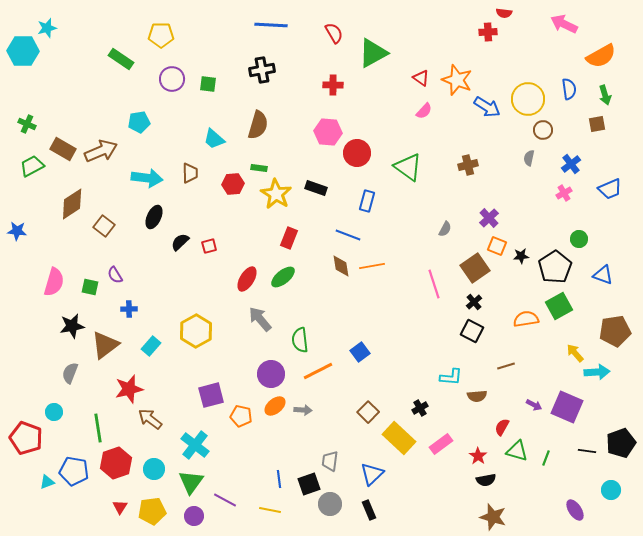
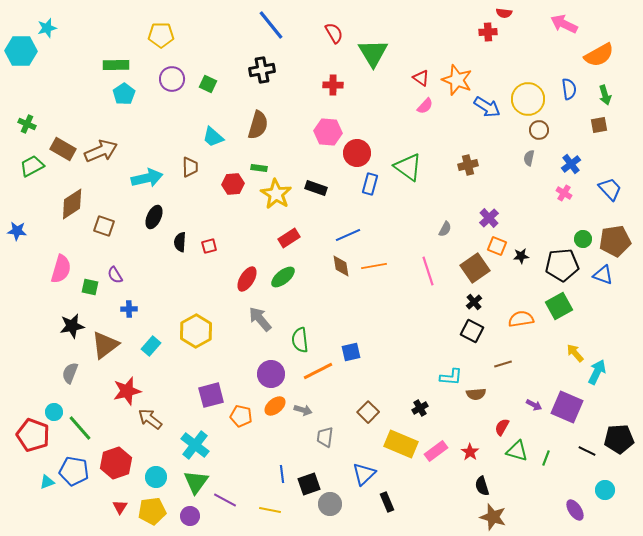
blue line at (271, 25): rotated 48 degrees clockwise
cyan hexagon at (23, 51): moved 2 px left
green triangle at (373, 53): rotated 32 degrees counterclockwise
orange semicircle at (601, 56): moved 2 px left, 1 px up
green rectangle at (121, 59): moved 5 px left, 6 px down; rotated 35 degrees counterclockwise
green square at (208, 84): rotated 18 degrees clockwise
pink semicircle at (424, 111): moved 1 px right, 5 px up
cyan pentagon at (139, 122): moved 15 px left, 28 px up; rotated 25 degrees counterclockwise
brown square at (597, 124): moved 2 px right, 1 px down
brown circle at (543, 130): moved 4 px left
cyan trapezoid at (214, 139): moved 1 px left, 2 px up
brown trapezoid at (190, 173): moved 6 px up
cyan arrow at (147, 178): rotated 20 degrees counterclockwise
blue trapezoid at (610, 189): rotated 110 degrees counterclockwise
pink cross at (564, 193): rotated 28 degrees counterclockwise
blue rectangle at (367, 201): moved 3 px right, 17 px up
brown square at (104, 226): rotated 20 degrees counterclockwise
blue line at (348, 235): rotated 45 degrees counterclockwise
red rectangle at (289, 238): rotated 35 degrees clockwise
green circle at (579, 239): moved 4 px right
black semicircle at (180, 242): rotated 42 degrees counterclockwise
orange line at (372, 266): moved 2 px right
black pentagon at (555, 267): moved 7 px right, 2 px up; rotated 28 degrees clockwise
pink semicircle at (54, 282): moved 7 px right, 13 px up
pink line at (434, 284): moved 6 px left, 13 px up
orange semicircle at (526, 319): moved 5 px left
brown pentagon at (615, 331): moved 90 px up
blue square at (360, 352): moved 9 px left; rotated 24 degrees clockwise
brown line at (506, 366): moved 3 px left, 2 px up
cyan arrow at (597, 372): rotated 60 degrees counterclockwise
red star at (129, 389): moved 2 px left, 2 px down
brown semicircle at (477, 396): moved 1 px left, 2 px up
gray arrow at (303, 410): rotated 12 degrees clockwise
green line at (98, 428): moved 18 px left; rotated 32 degrees counterclockwise
red pentagon at (26, 438): moved 7 px right, 3 px up
yellow rectangle at (399, 438): moved 2 px right, 6 px down; rotated 20 degrees counterclockwise
black pentagon at (621, 443): moved 2 px left, 4 px up; rotated 16 degrees clockwise
pink rectangle at (441, 444): moved 5 px left, 7 px down
black line at (587, 451): rotated 18 degrees clockwise
red star at (478, 456): moved 8 px left, 4 px up
gray trapezoid at (330, 461): moved 5 px left, 24 px up
cyan circle at (154, 469): moved 2 px right, 8 px down
blue triangle at (372, 474): moved 8 px left
blue line at (279, 479): moved 3 px right, 5 px up
black semicircle at (486, 480): moved 4 px left, 6 px down; rotated 84 degrees clockwise
green triangle at (191, 482): moved 5 px right
cyan circle at (611, 490): moved 6 px left
black rectangle at (369, 510): moved 18 px right, 8 px up
purple circle at (194, 516): moved 4 px left
